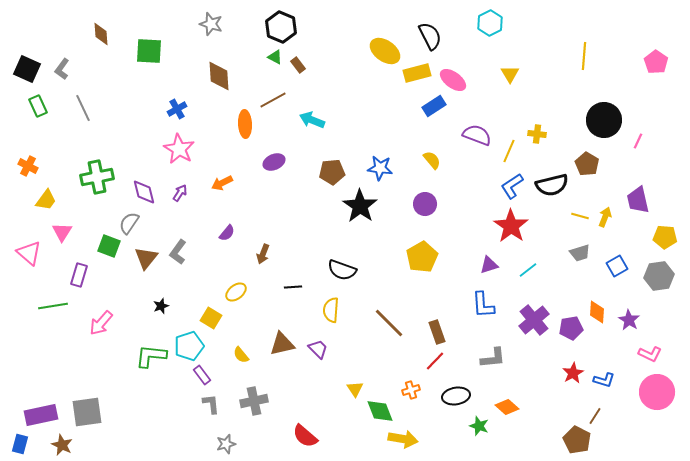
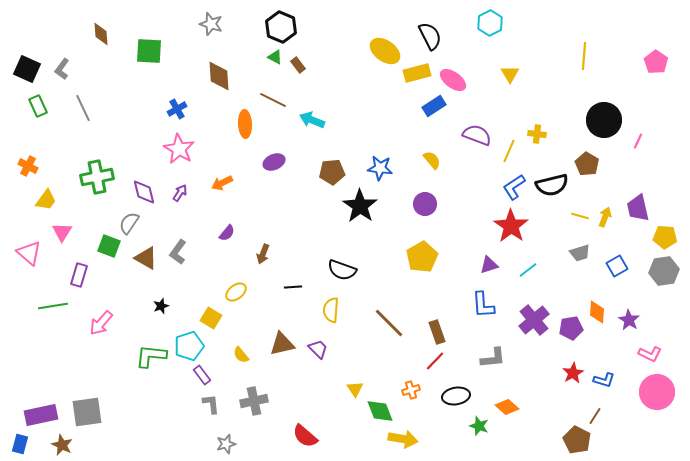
brown line at (273, 100): rotated 56 degrees clockwise
blue L-shape at (512, 186): moved 2 px right, 1 px down
purple trapezoid at (638, 200): moved 8 px down
brown triangle at (146, 258): rotated 40 degrees counterclockwise
gray hexagon at (659, 276): moved 5 px right, 5 px up
